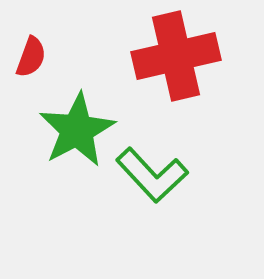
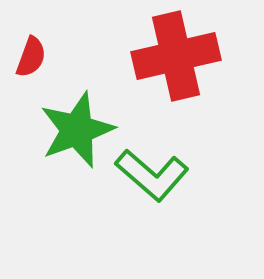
green star: rotated 8 degrees clockwise
green L-shape: rotated 6 degrees counterclockwise
